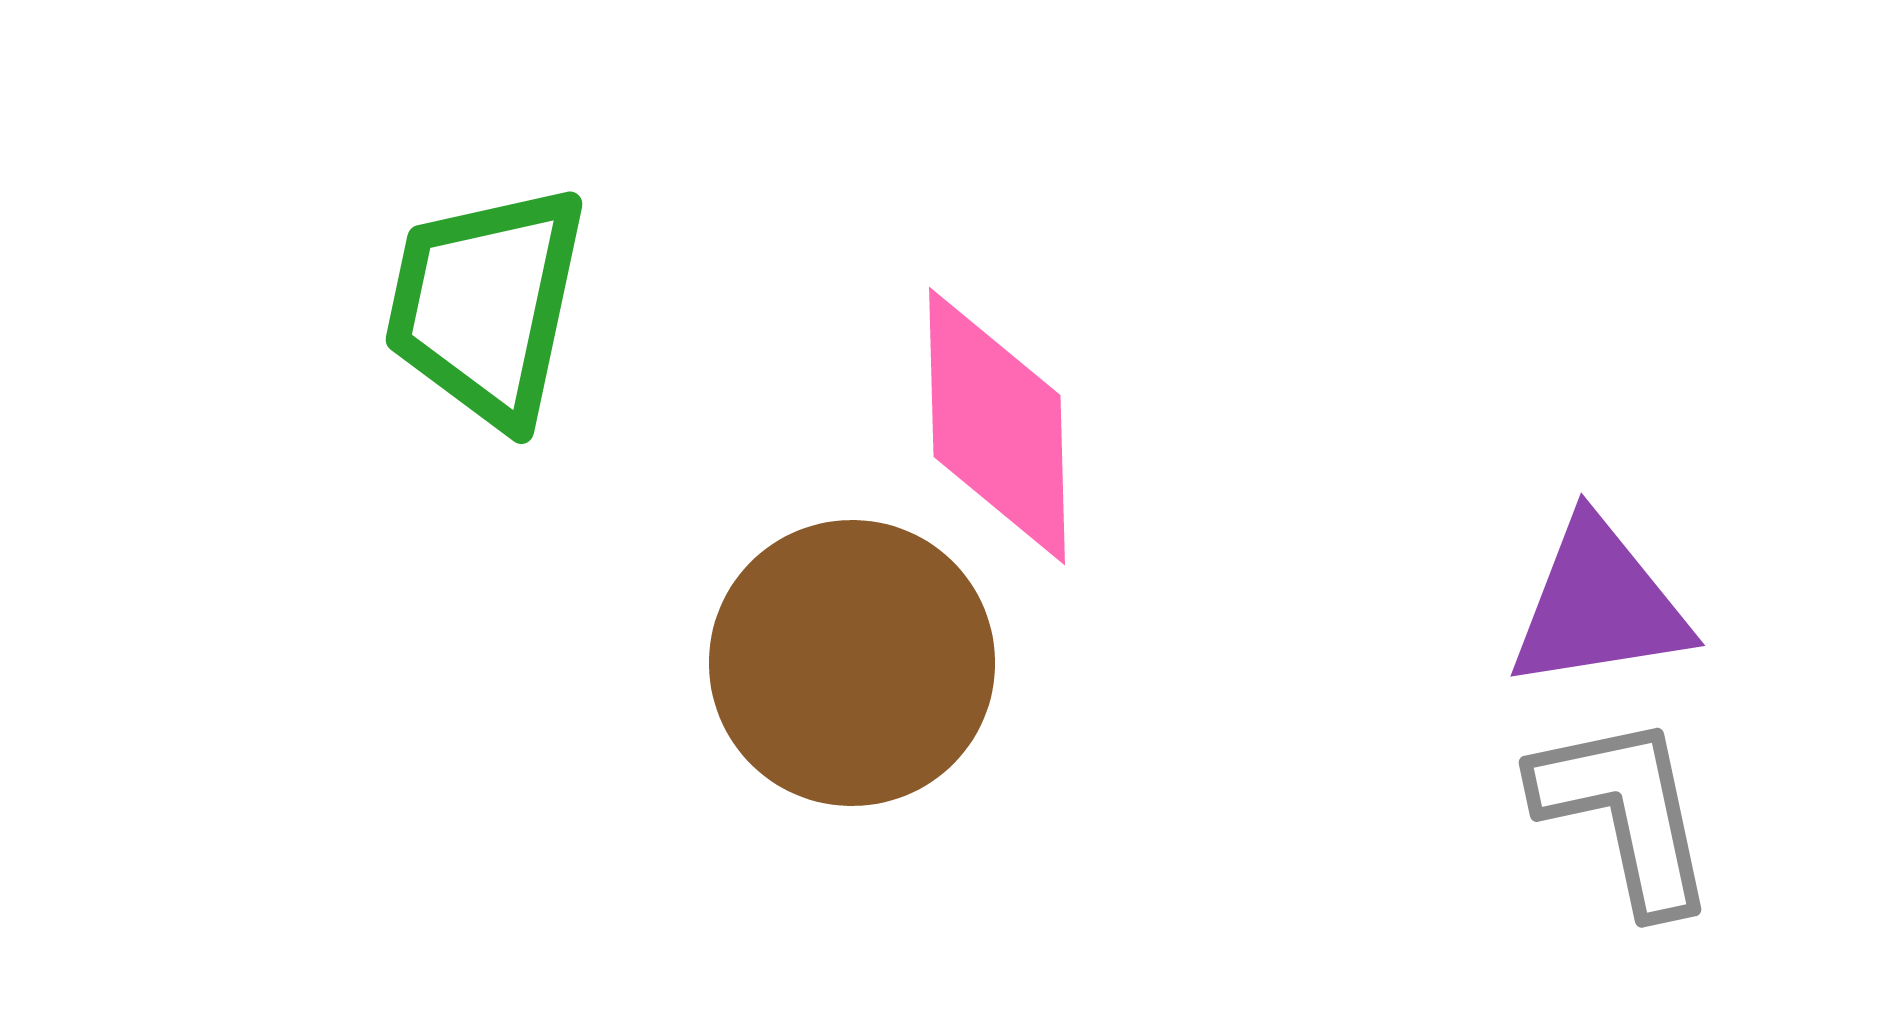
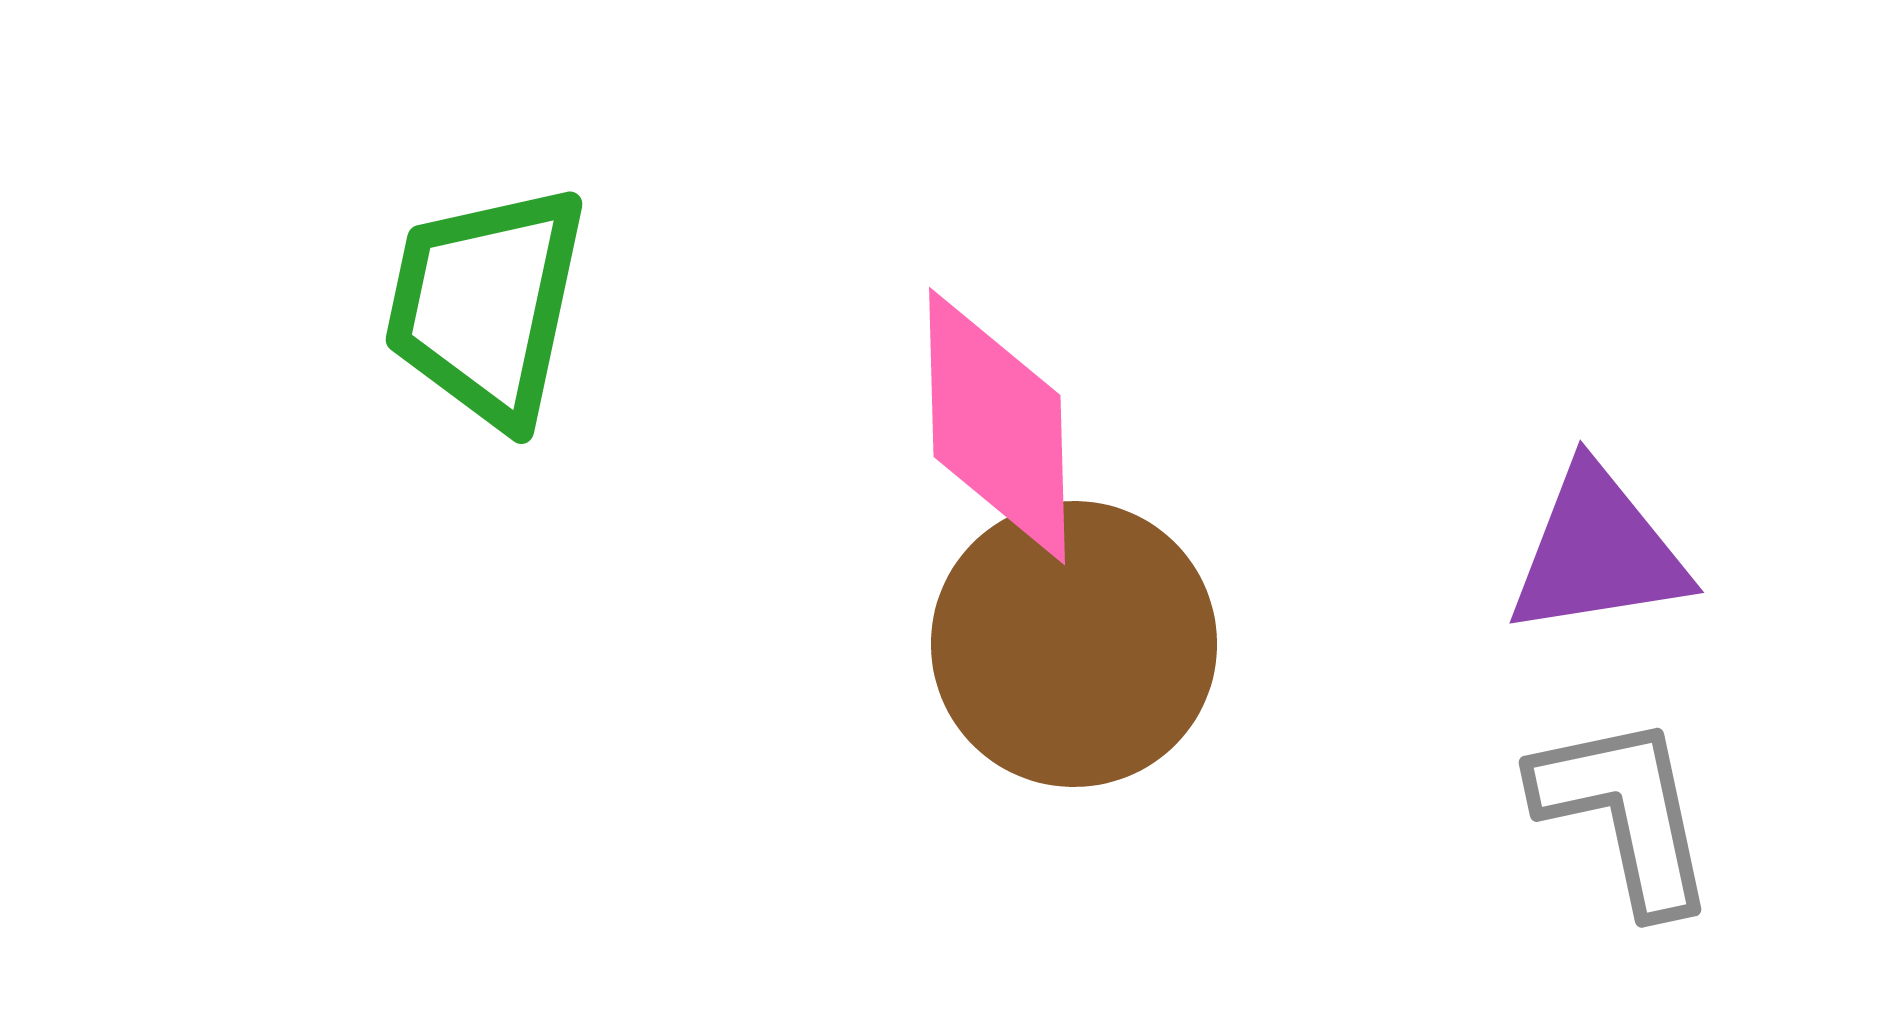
purple triangle: moved 1 px left, 53 px up
brown circle: moved 222 px right, 19 px up
